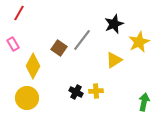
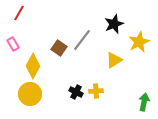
yellow circle: moved 3 px right, 4 px up
